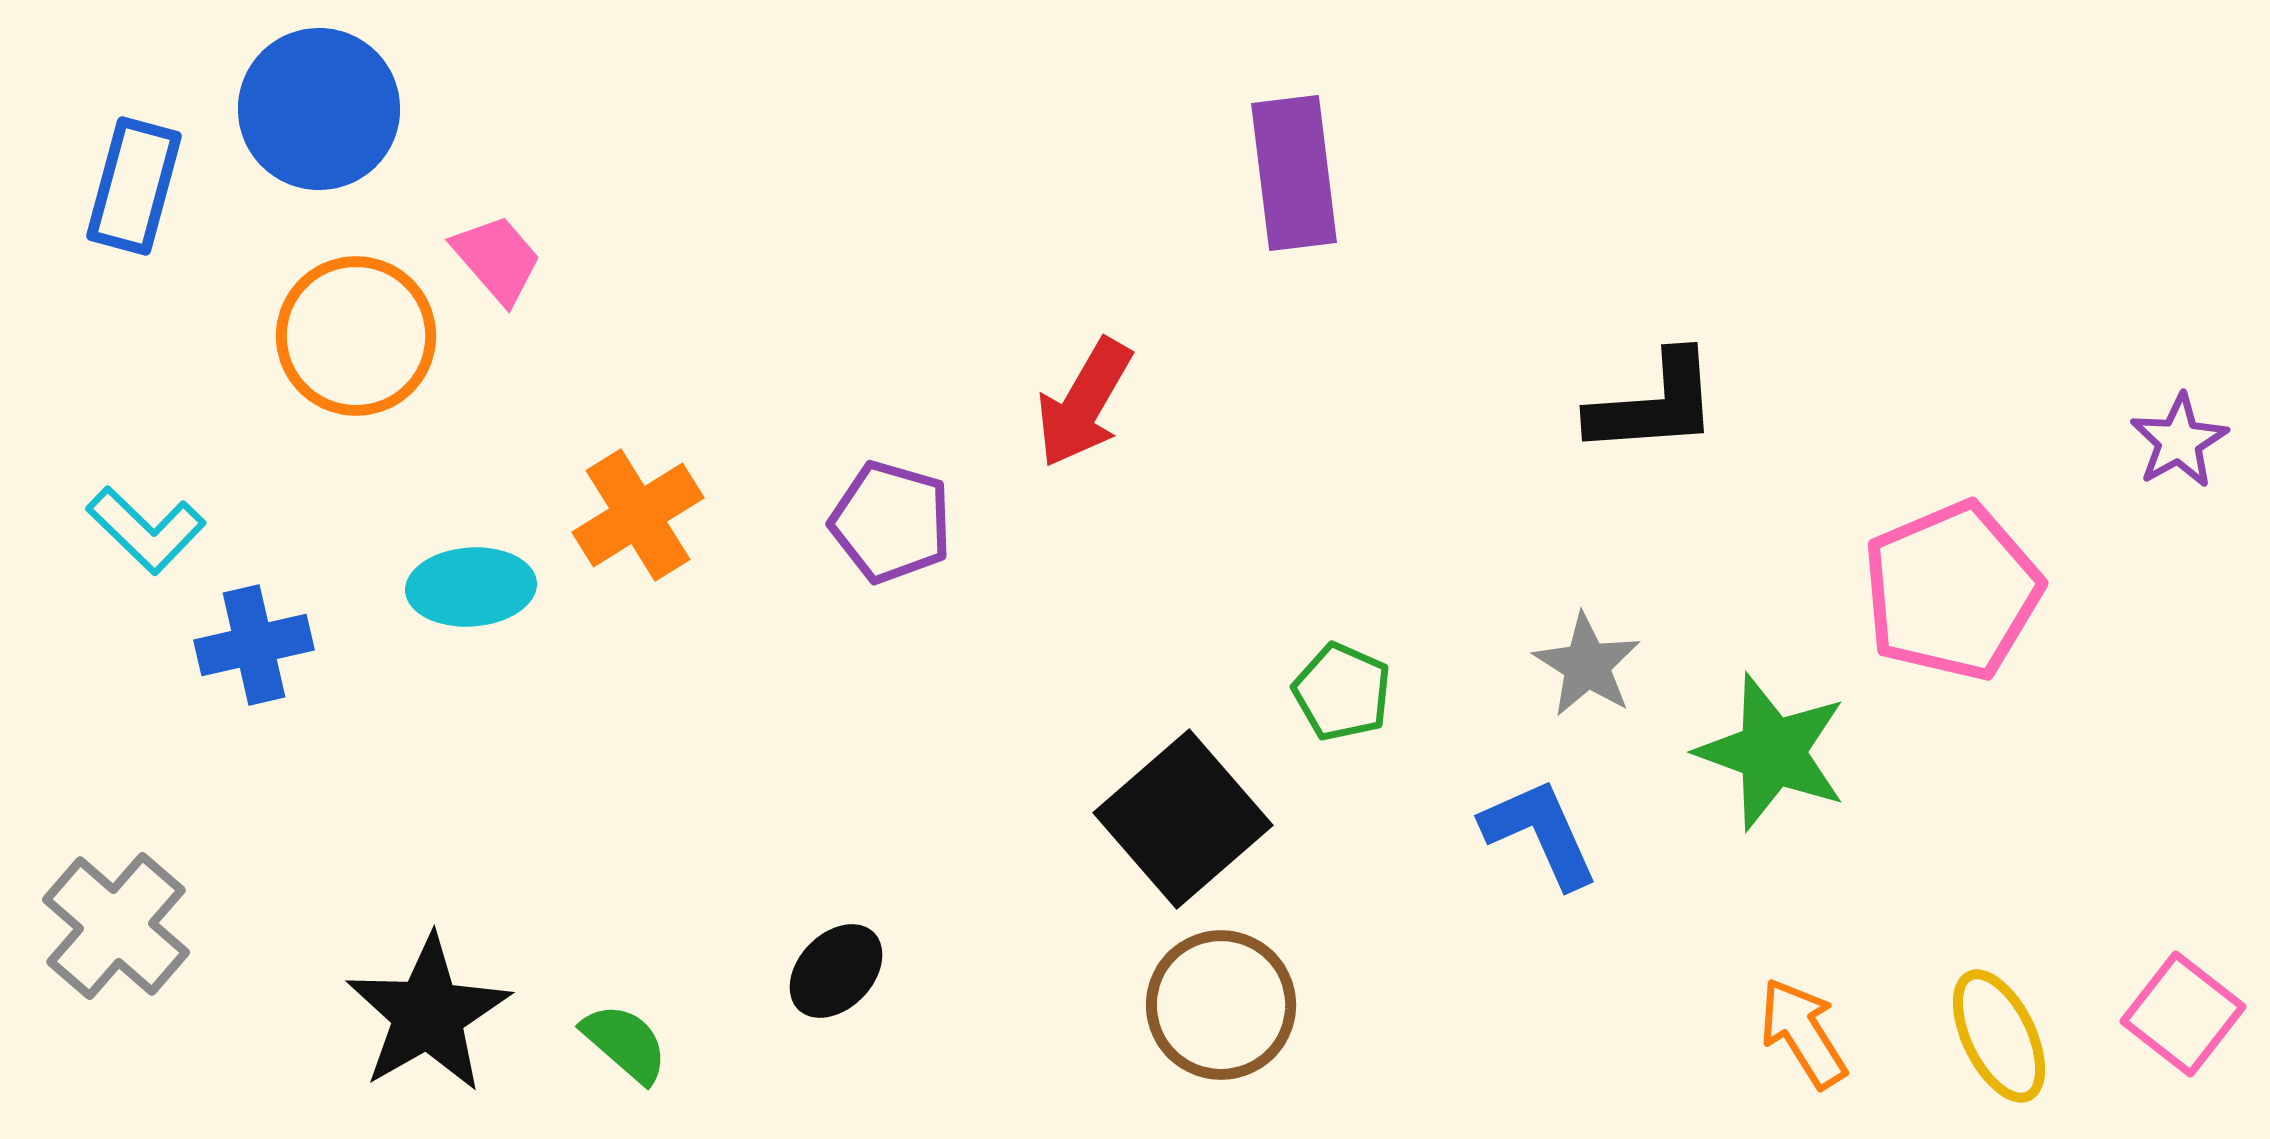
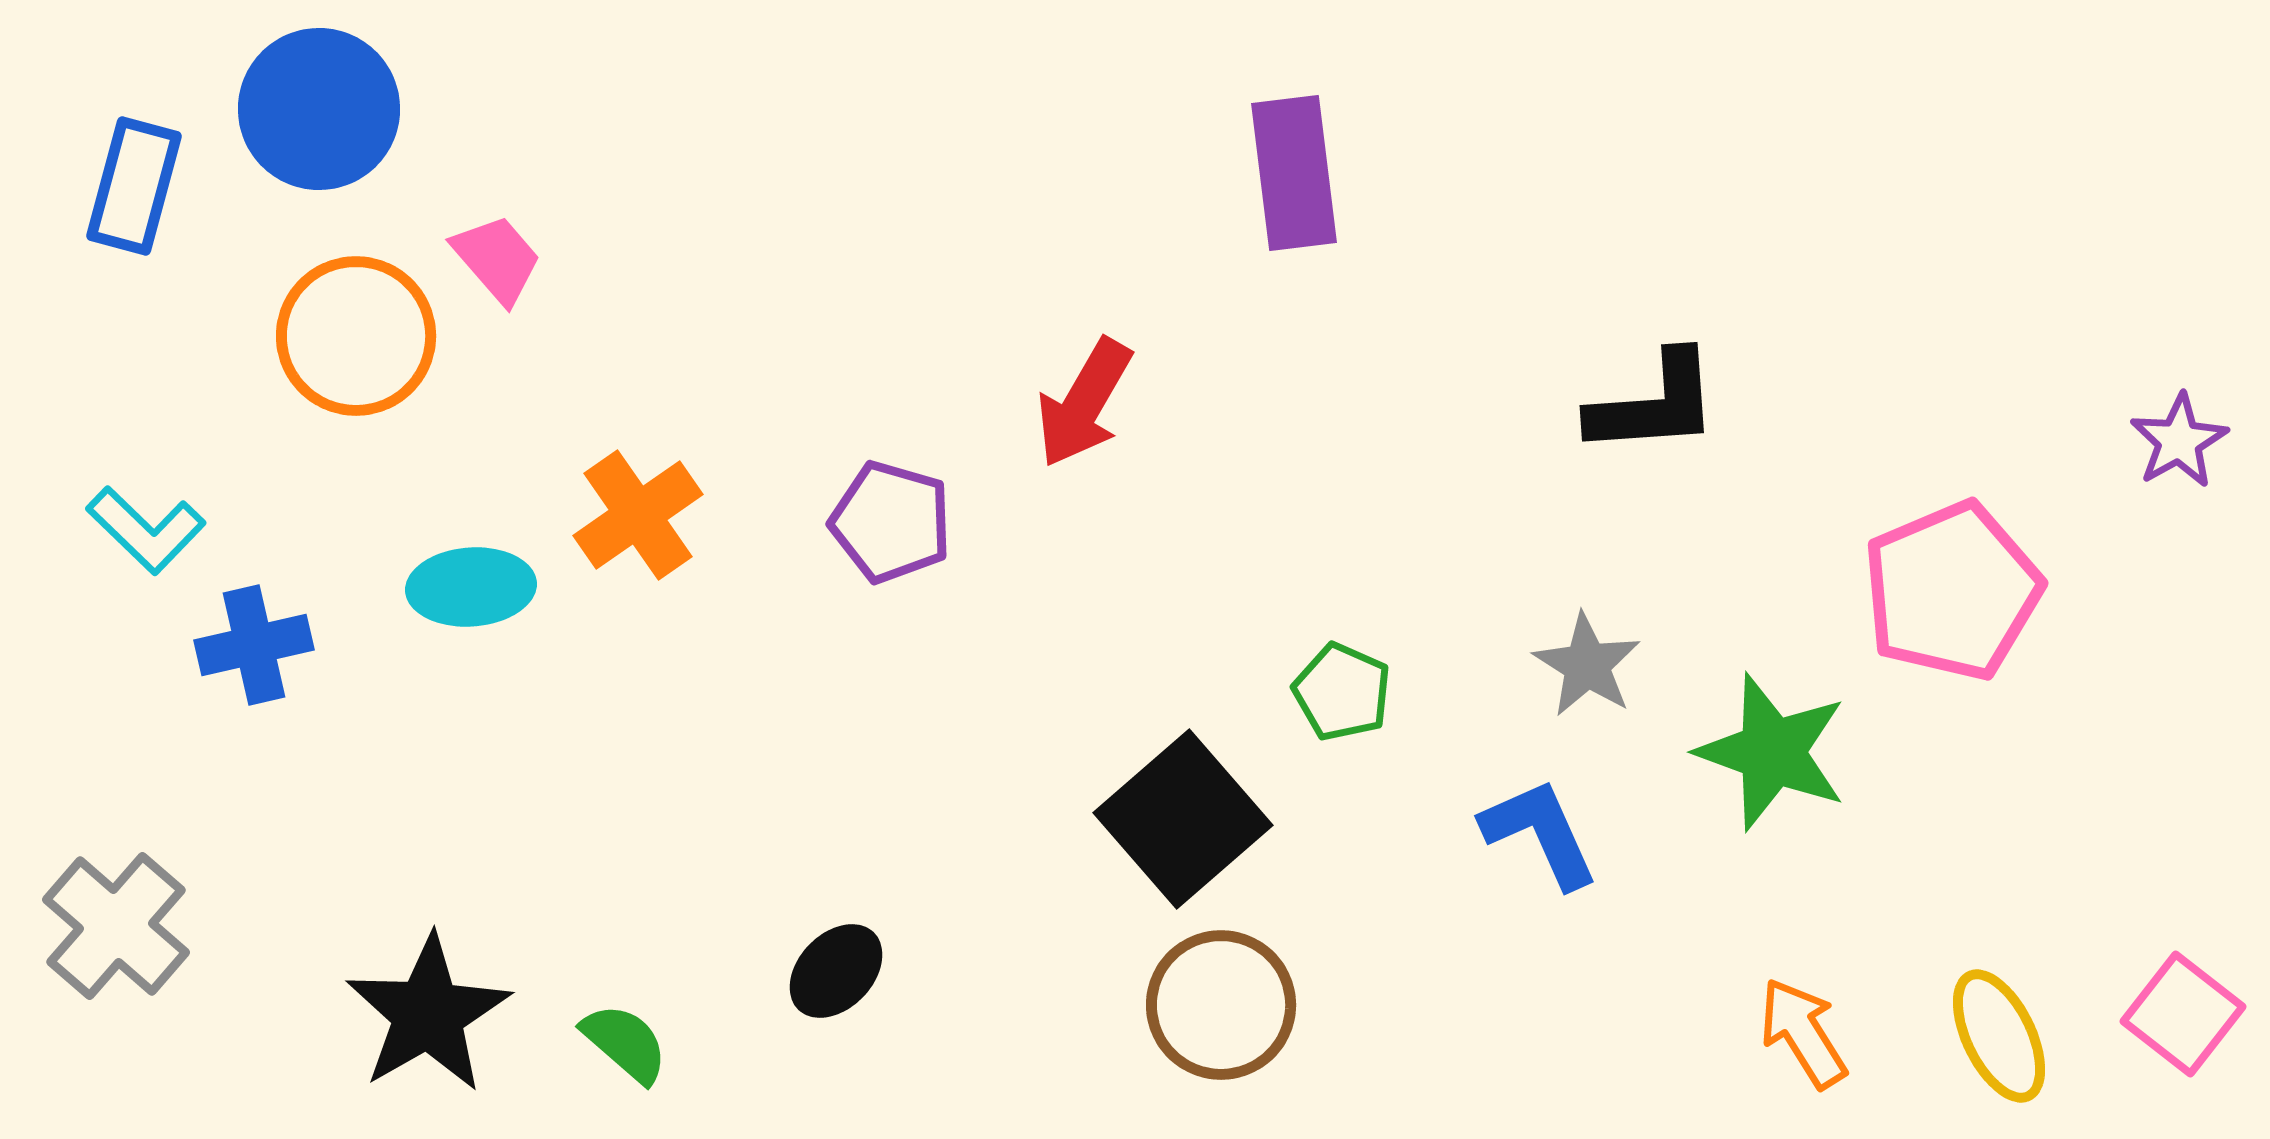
orange cross: rotated 3 degrees counterclockwise
